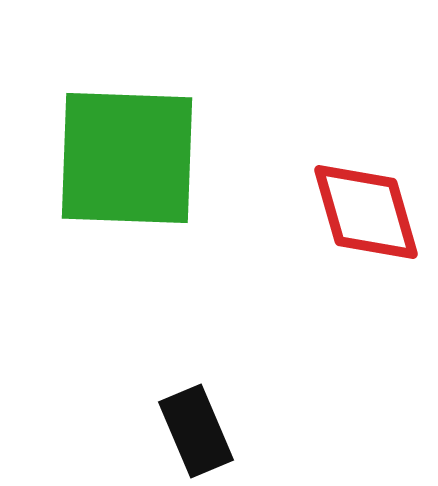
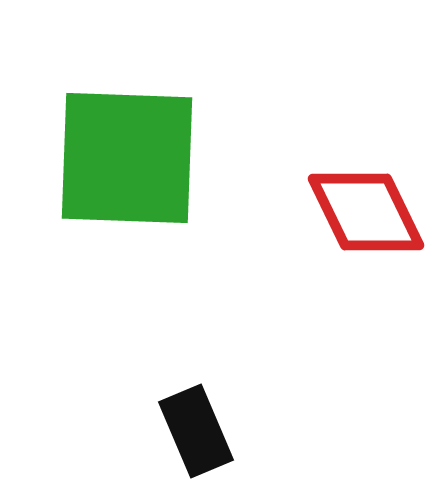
red diamond: rotated 10 degrees counterclockwise
